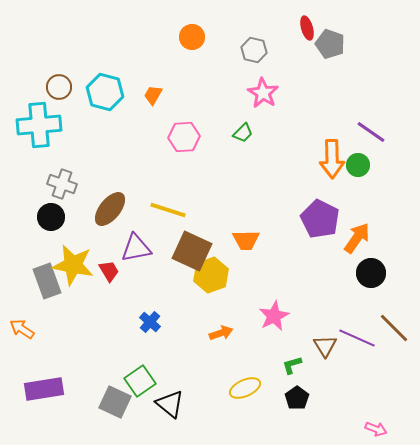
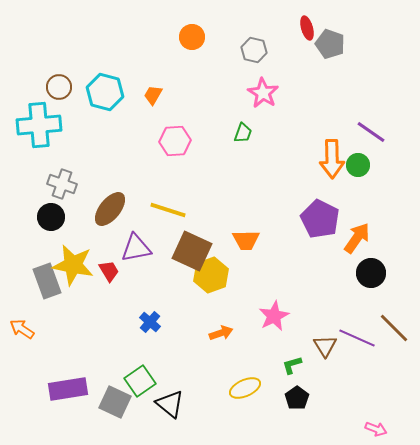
green trapezoid at (243, 133): rotated 25 degrees counterclockwise
pink hexagon at (184, 137): moved 9 px left, 4 px down
purple rectangle at (44, 389): moved 24 px right
